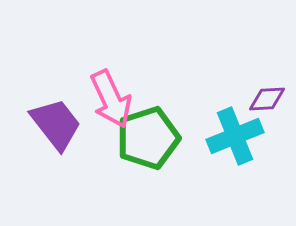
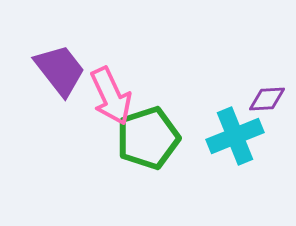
pink arrow: moved 3 px up
purple trapezoid: moved 4 px right, 54 px up
